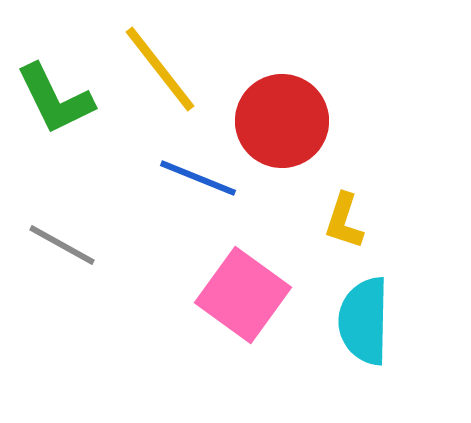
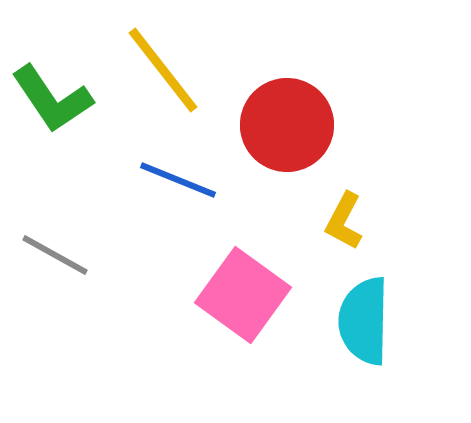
yellow line: moved 3 px right, 1 px down
green L-shape: moved 3 px left; rotated 8 degrees counterclockwise
red circle: moved 5 px right, 4 px down
blue line: moved 20 px left, 2 px down
yellow L-shape: rotated 10 degrees clockwise
gray line: moved 7 px left, 10 px down
